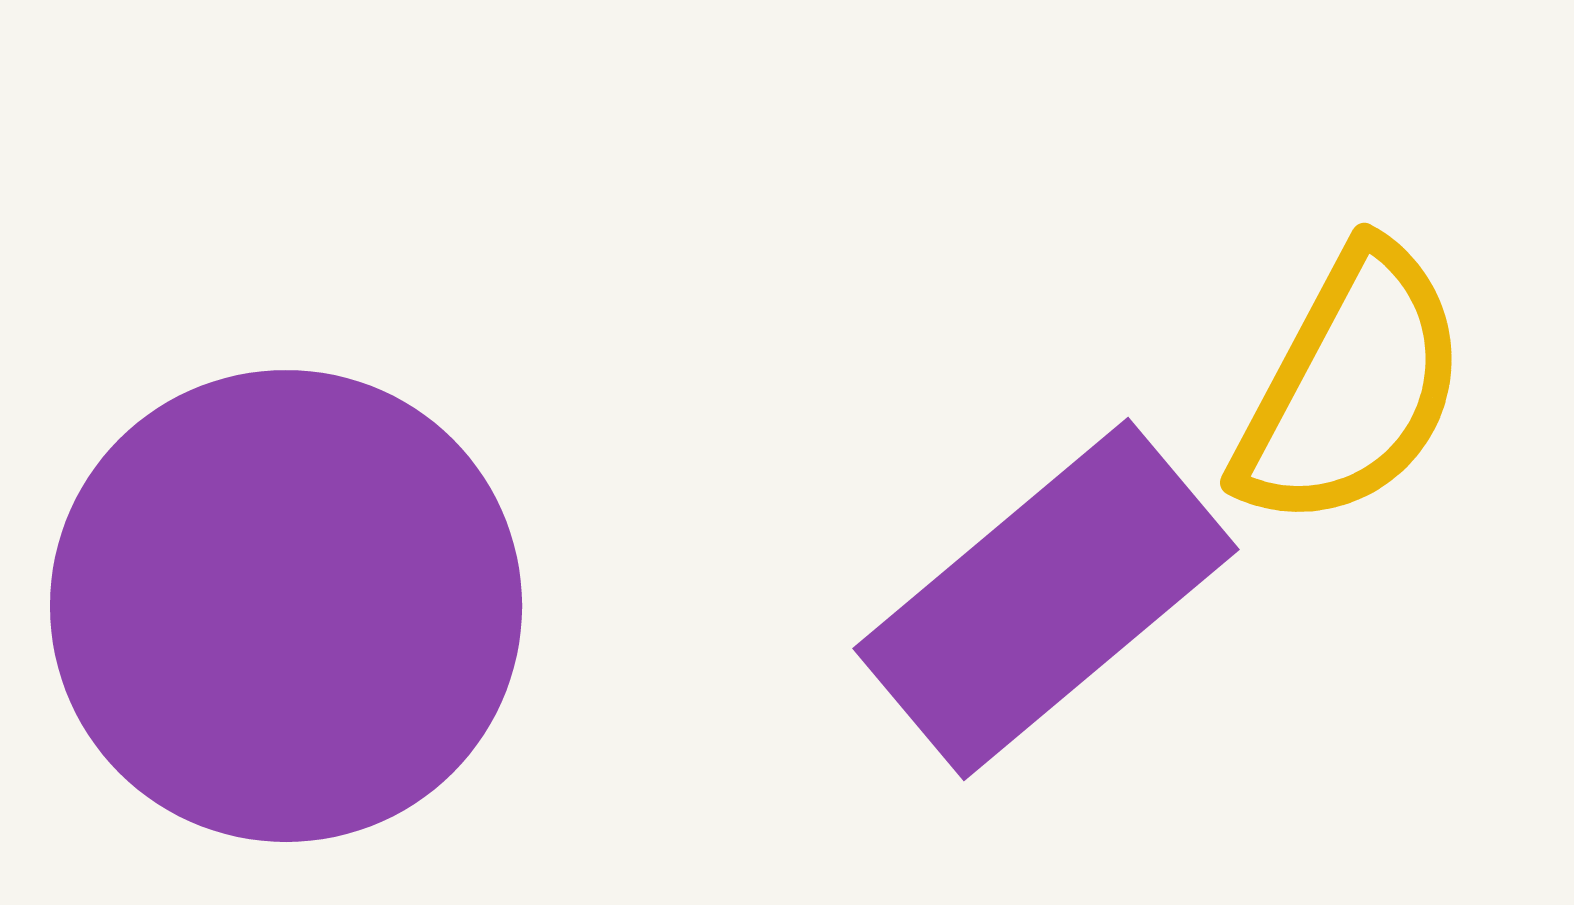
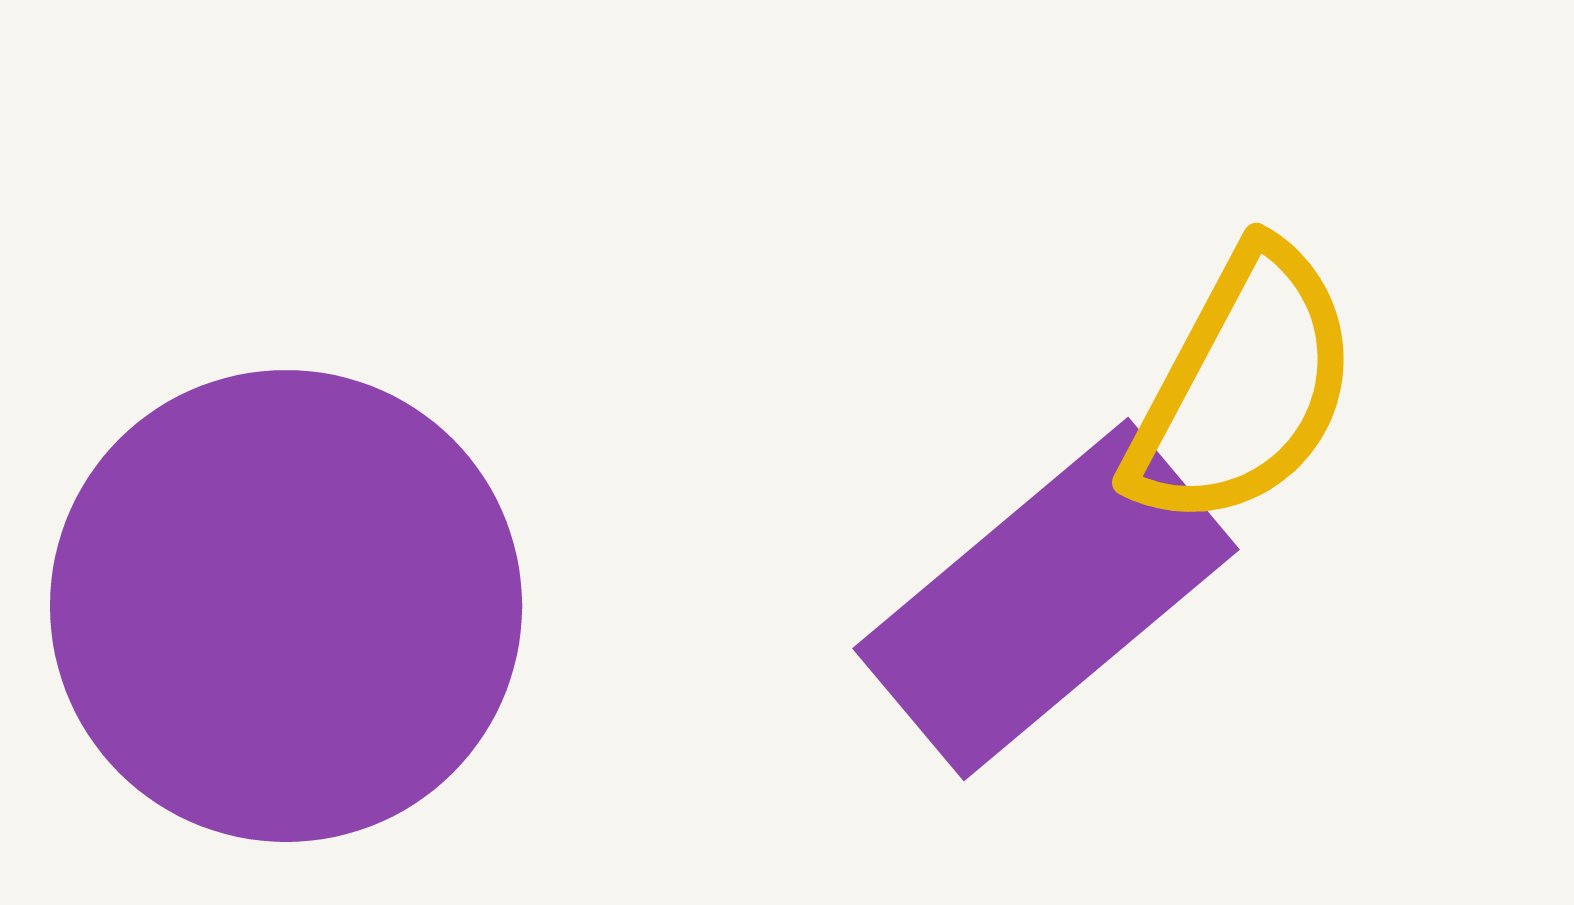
yellow semicircle: moved 108 px left
